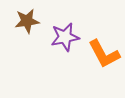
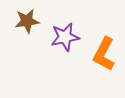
orange L-shape: rotated 56 degrees clockwise
